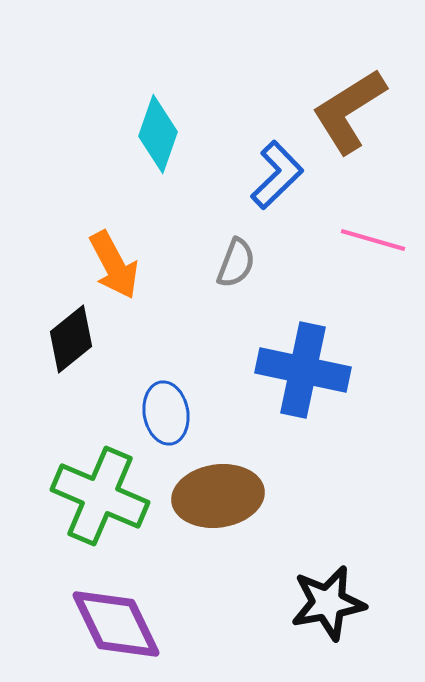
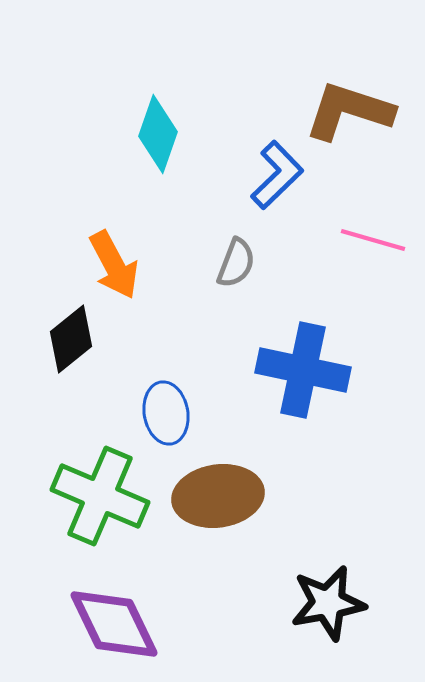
brown L-shape: rotated 50 degrees clockwise
purple diamond: moved 2 px left
